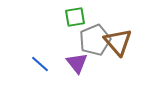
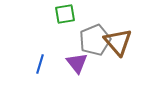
green square: moved 10 px left, 3 px up
blue line: rotated 66 degrees clockwise
